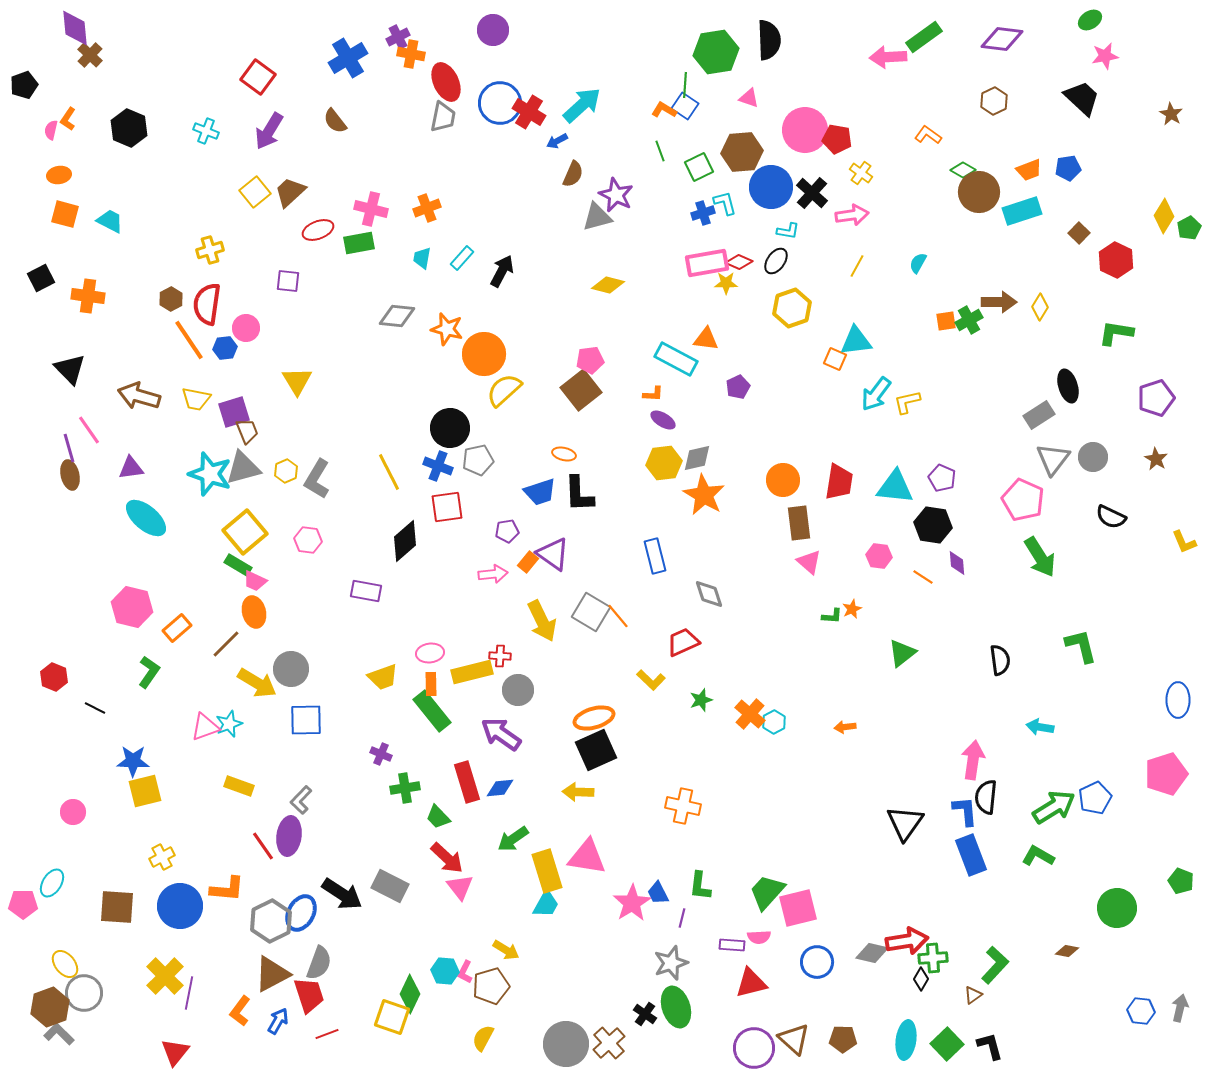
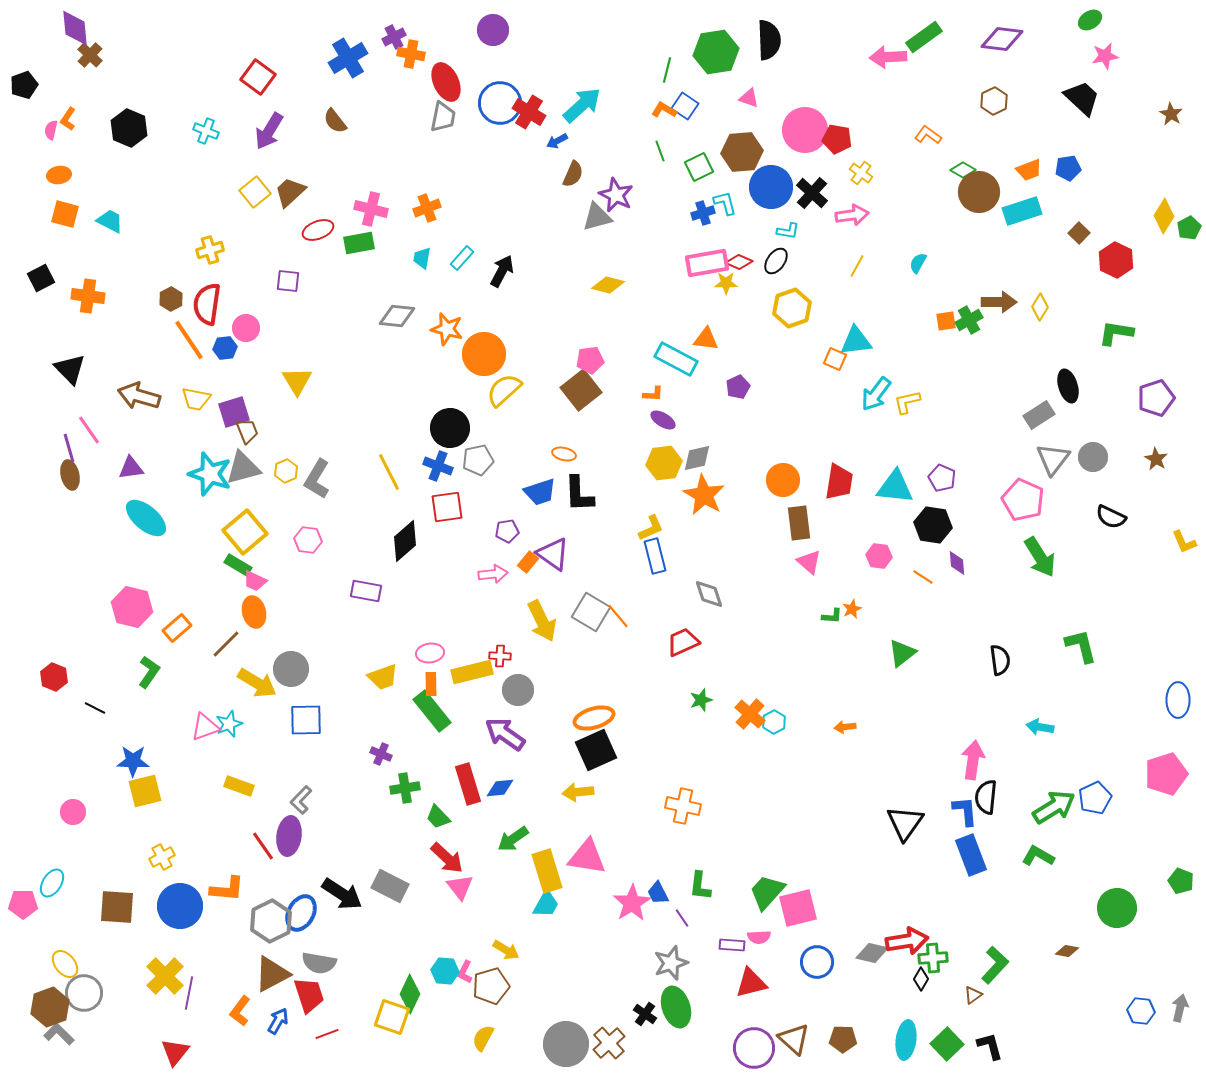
purple cross at (398, 37): moved 4 px left
green line at (685, 85): moved 18 px left, 15 px up; rotated 10 degrees clockwise
yellow L-shape at (651, 680): moved 152 px up; rotated 68 degrees counterclockwise
purple arrow at (501, 734): moved 4 px right
red rectangle at (467, 782): moved 1 px right, 2 px down
yellow arrow at (578, 792): rotated 8 degrees counterclockwise
purple line at (682, 918): rotated 48 degrees counterclockwise
gray semicircle at (319, 963): rotated 80 degrees clockwise
